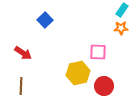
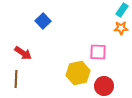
blue square: moved 2 px left, 1 px down
brown line: moved 5 px left, 7 px up
